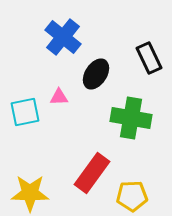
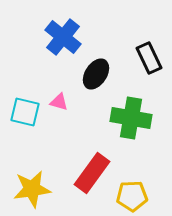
pink triangle: moved 5 px down; rotated 18 degrees clockwise
cyan square: rotated 24 degrees clockwise
yellow star: moved 2 px right, 4 px up; rotated 9 degrees counterclockwise
